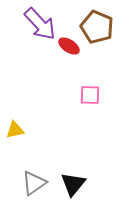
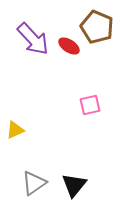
purple arrow: moved 7 px left, 15 px down
pink square: moved 10 px down; rotated 15 degrees counterclockwise
yellow triangle: rotated 12 degrees counterclockwise
black triangle: moved 1 px right, 1 px down
